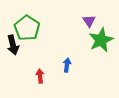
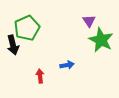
green pentagon: rotated 15 degrees clockwise
green star: rotated 20 degrees counterclockwise
blue arrow: rotated 72 degrees clockwise
